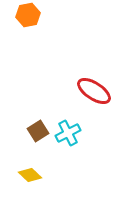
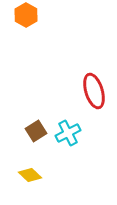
orange hexagon: moved 2 px left; rotated 20 degrees counterclockwise
red ellipse: rotated 40 degrees clockwise
brown square: moved 2 px left
